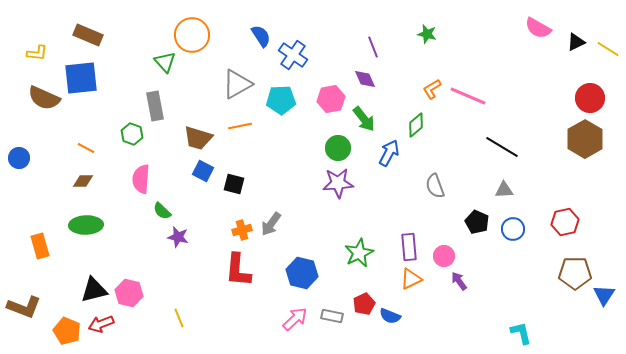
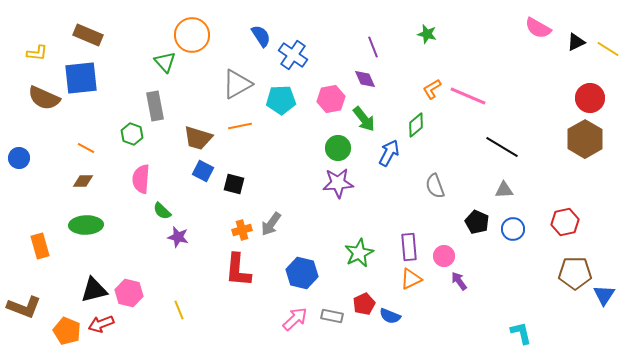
yellow line at (179, 318): moved 8 px up
